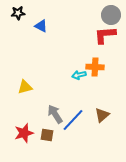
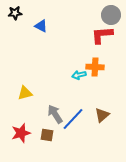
black star: moved 3 px left
red L-shape: moved 3 px left
yellow triangle: moved 6 px down
blue line: moved 1 px up
red star: moved 3 px left
